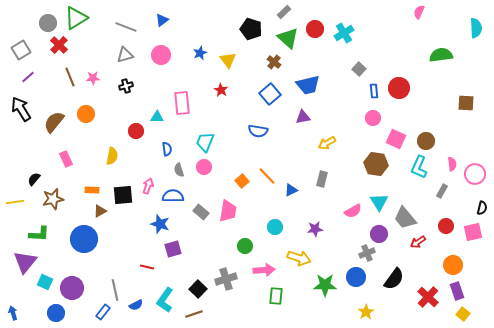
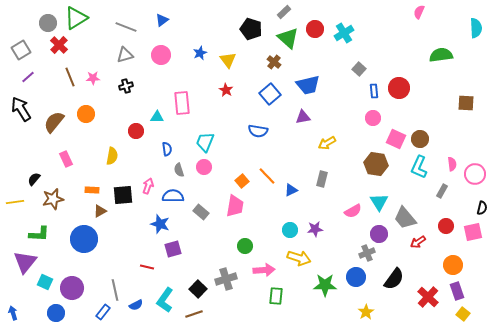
red star at (221, 90): moved 5 px right
brown circle at (426, 141): moved 6 px left, 2 px up
pink trapezoid at (228, 211): moved 7 px right, 5 px up
cyan circle at (275, 227): moved 15 px right, 3 px down
